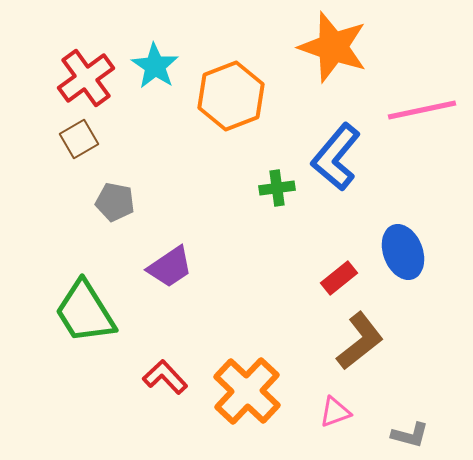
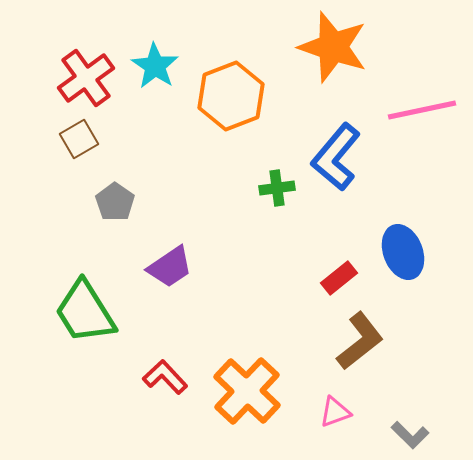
gray pentagon: rotated 24 degrees clockwise
gray L-shape: rotated 30 degrees clockwise
